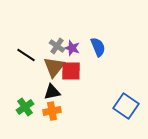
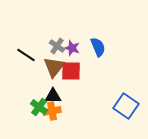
black triangle: moved 1 px right, 4 px down; rotated 12 degrees clockwise
green cross: moved 14 px right; rotated 18 degrees counterclockwise
